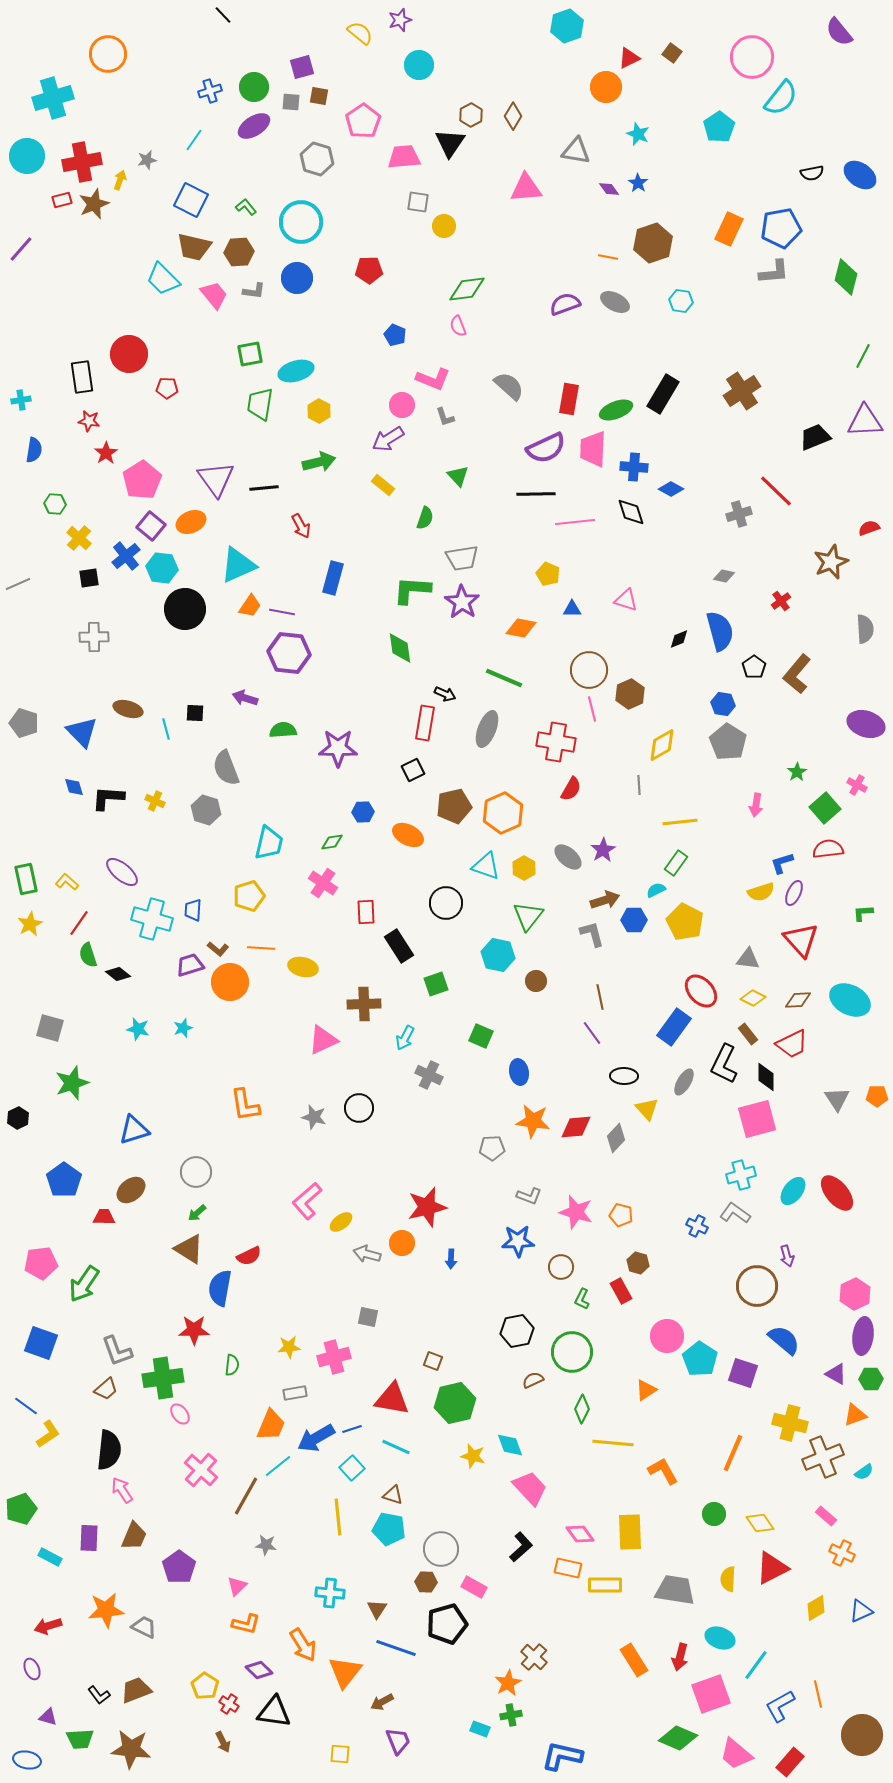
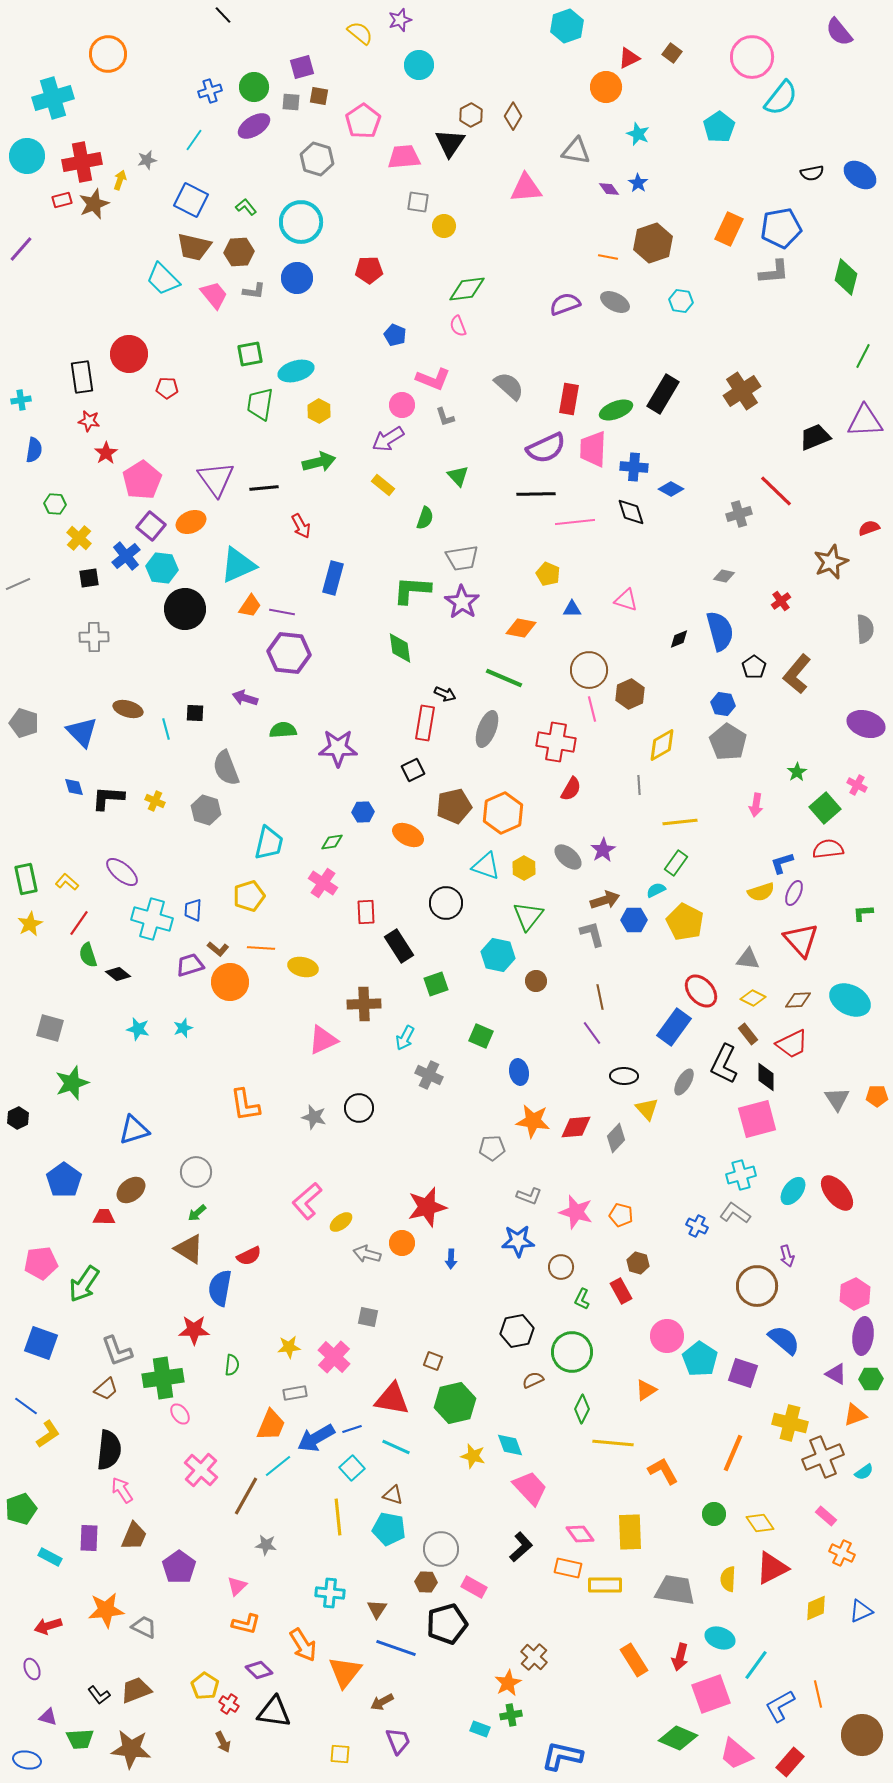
pink cross at (334, 1357): rotated 32 degrees counterclockwise
yellow diamond at (816, 1608): rotated 8 degrees clockwise
